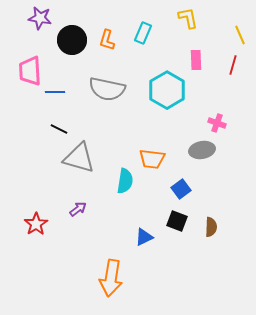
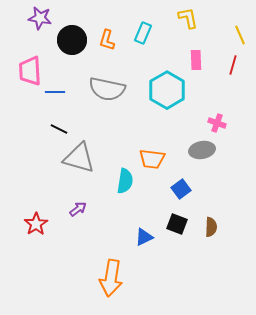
black square: moved 3 px down
